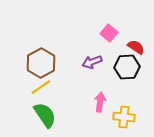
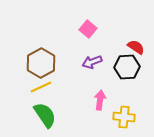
pink square: moved 21 px left, 4 px up
yellow line: rotated 10 degrees clockwise
pink arrow: moved 2 px up
